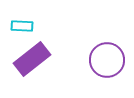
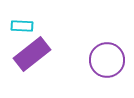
purple rectangle: moved 5 px up
